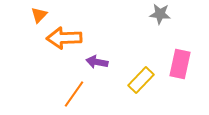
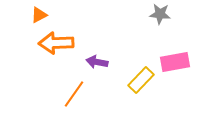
orange triangle: rotated 18 degrees clockwise
orange arrow: moved 8 px left, 5 px down
pink rectangle: moved 5 px left, 2 px up; rotated 68 degrees clockwise
